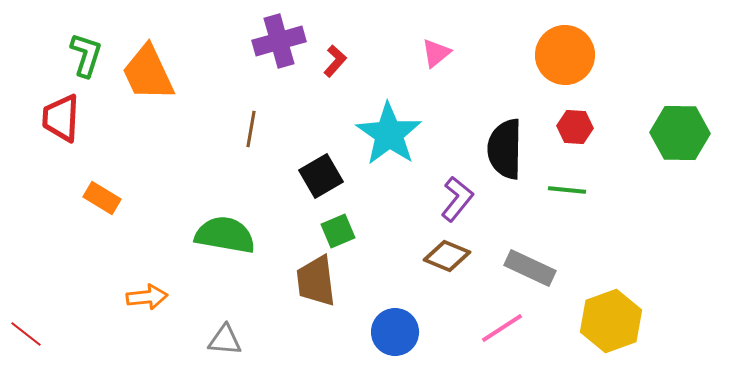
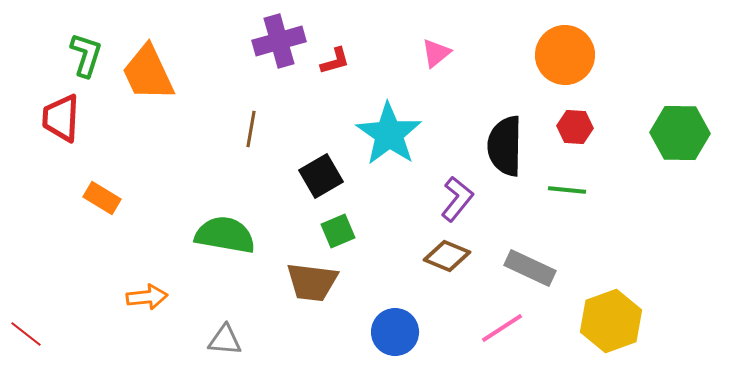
red L-shape: rotated 32 degrees clockwise
black semicircle: moved 3 px up
brown trapezoid: moved 4 px left, 1 px down; rotated 76 degrees counterclockwise
